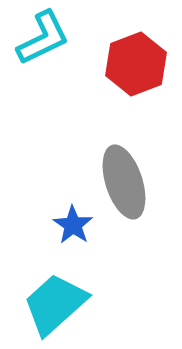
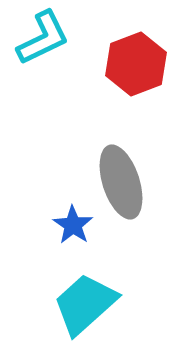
gray ellipse: moved 3 px left
cyan trapezoid: moved 30 px right
